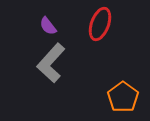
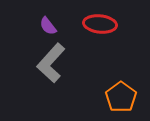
red ellipse: rotated 76 degrees clockwise
orange pentagon: moved 2 px left
